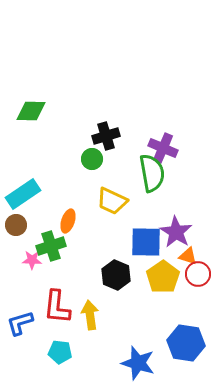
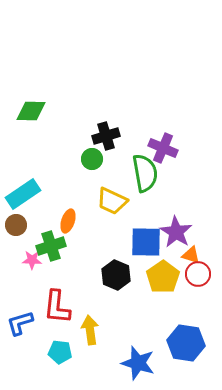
green semicircle: moved 7 px left
orange triangle: moved 3 px right, 1 px up
yellow arrow: moved 15 px down
